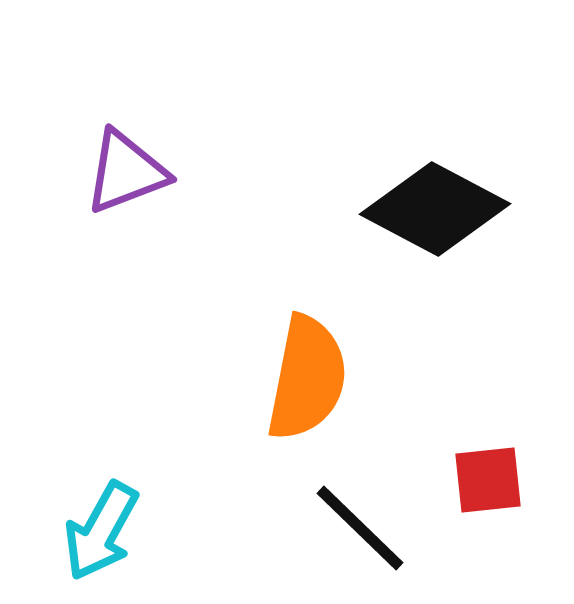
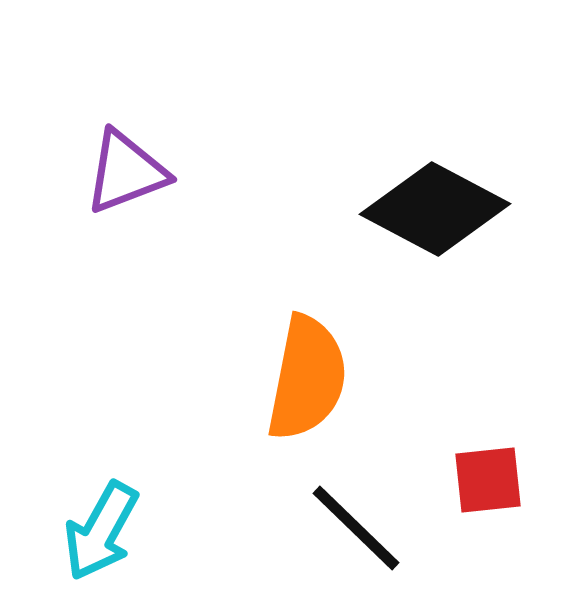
black line: moved 4 px left
